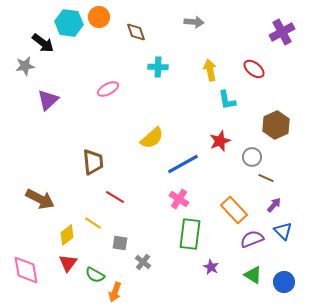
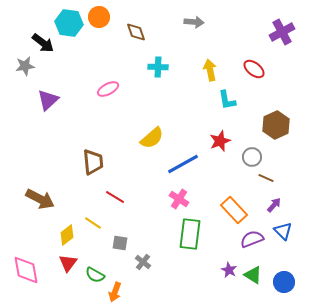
purple star: moved 18 px right, 3 px down
